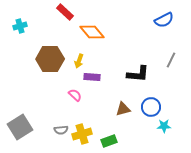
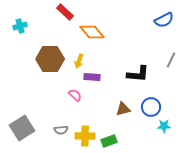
gray square: moved 2 px right, 1 px down
yellow cross: moved 3 px right, 2 px down; rotated 18 degrees clockwise
